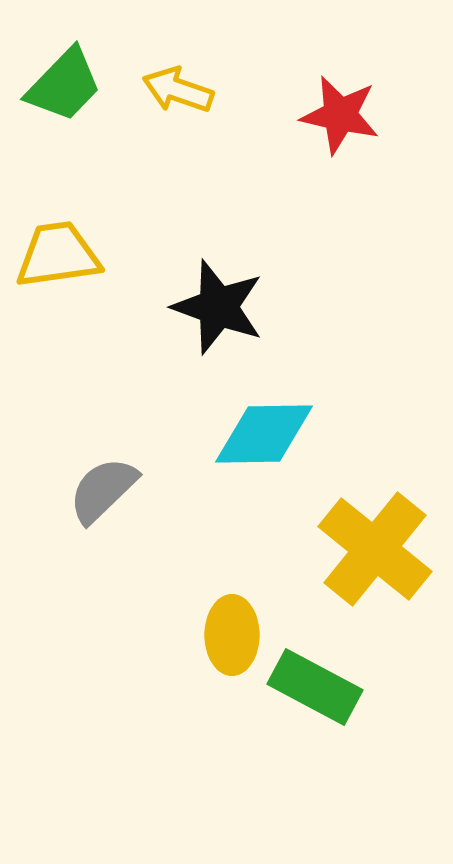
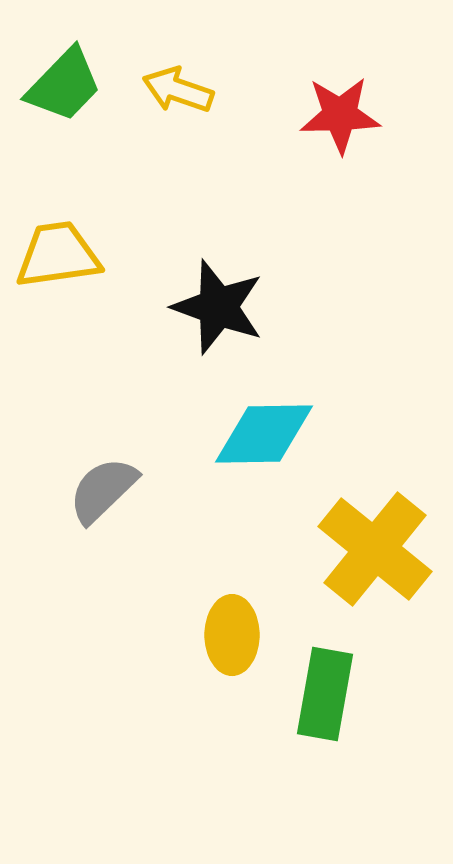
red star: rotated 14 degrees counterclockwise
green rectangle: moved 10 px right, 7 px down; rotated 72 degrees clockwise
